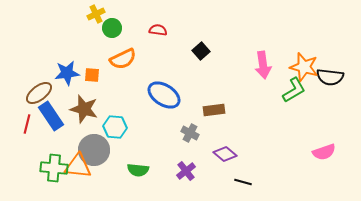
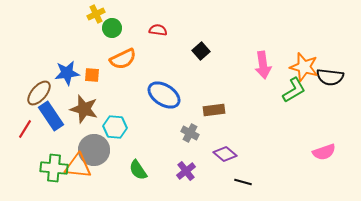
brown ellipse: rotated 12 degrees counterclockwise
red line: moved 2 px left, 5 px down; rotated 18 degrees clockwise
green semicircle: rotated 50 degrees clockwise
